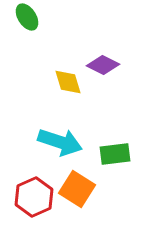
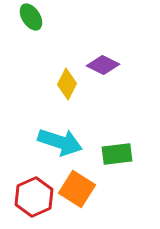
green ellipse: moved 4 px right
yellow diamond: moved 1 px left, 2 px down; rotated 44 degrees clockwise
green rectangle: moved 2 px right
